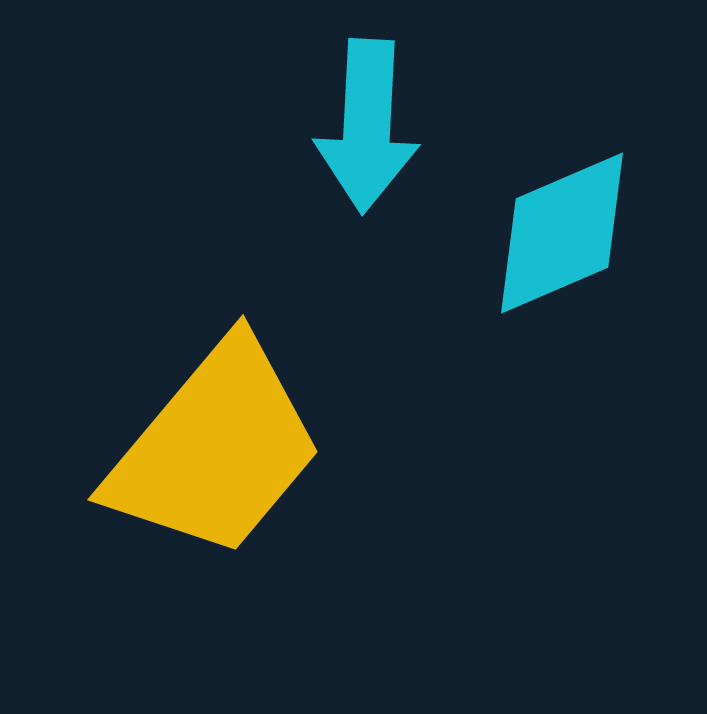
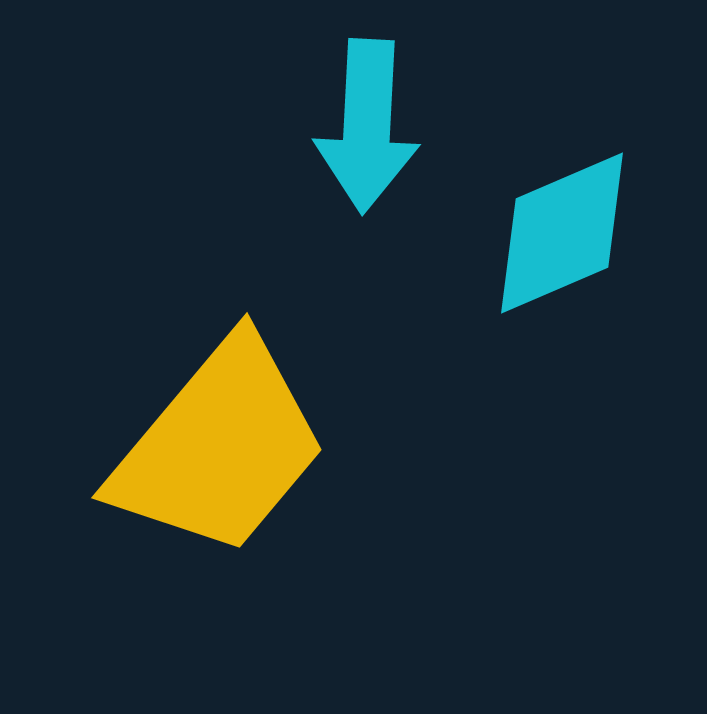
yellow trapezoid: moved 4 px right, 2 px up
